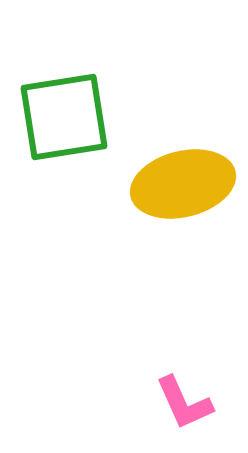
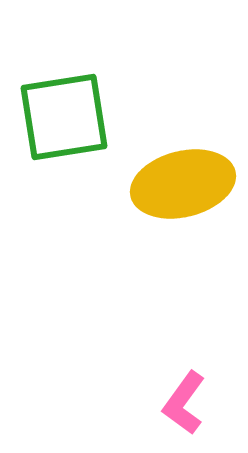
pink L-shape: rotated 60 degrees clockwise
